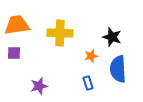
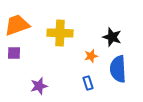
orange trapezoid: rotated 12 degrees counterclockwise
